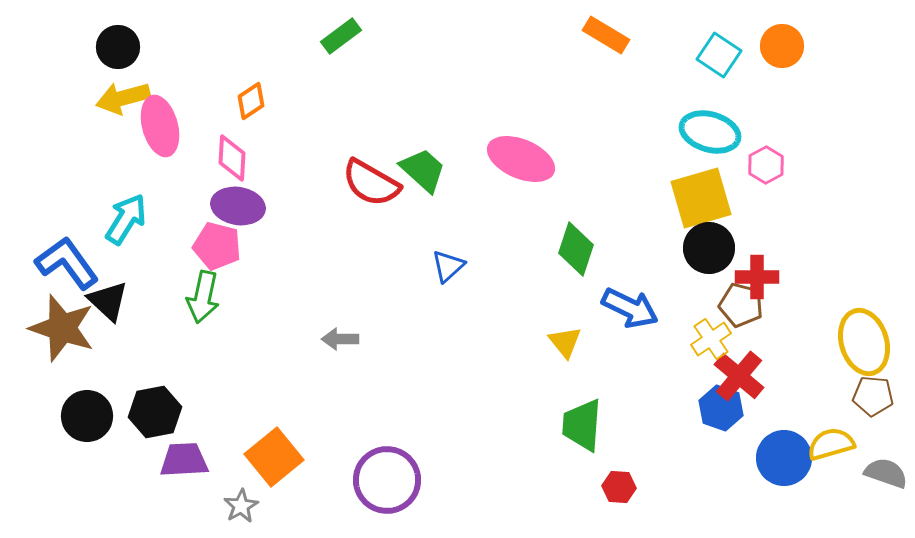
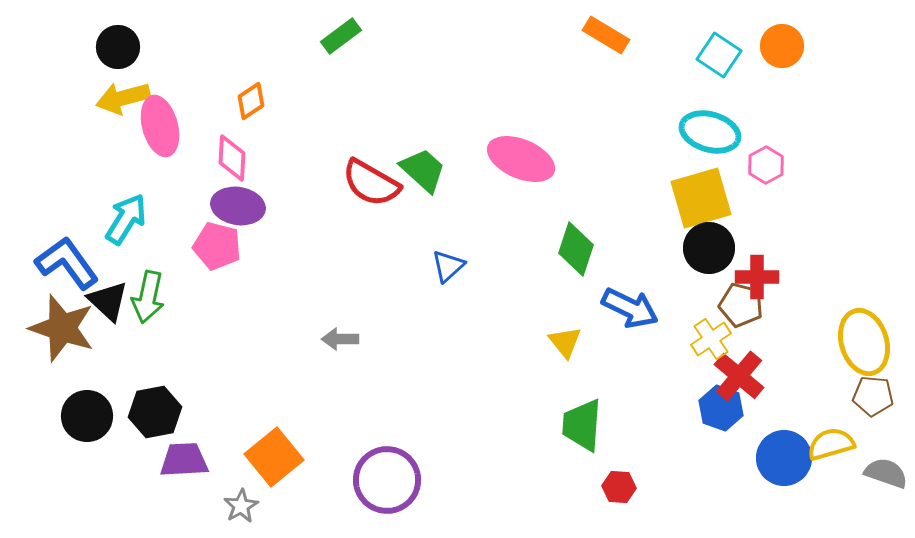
green arrow at (203, 297): moved 55 px left
